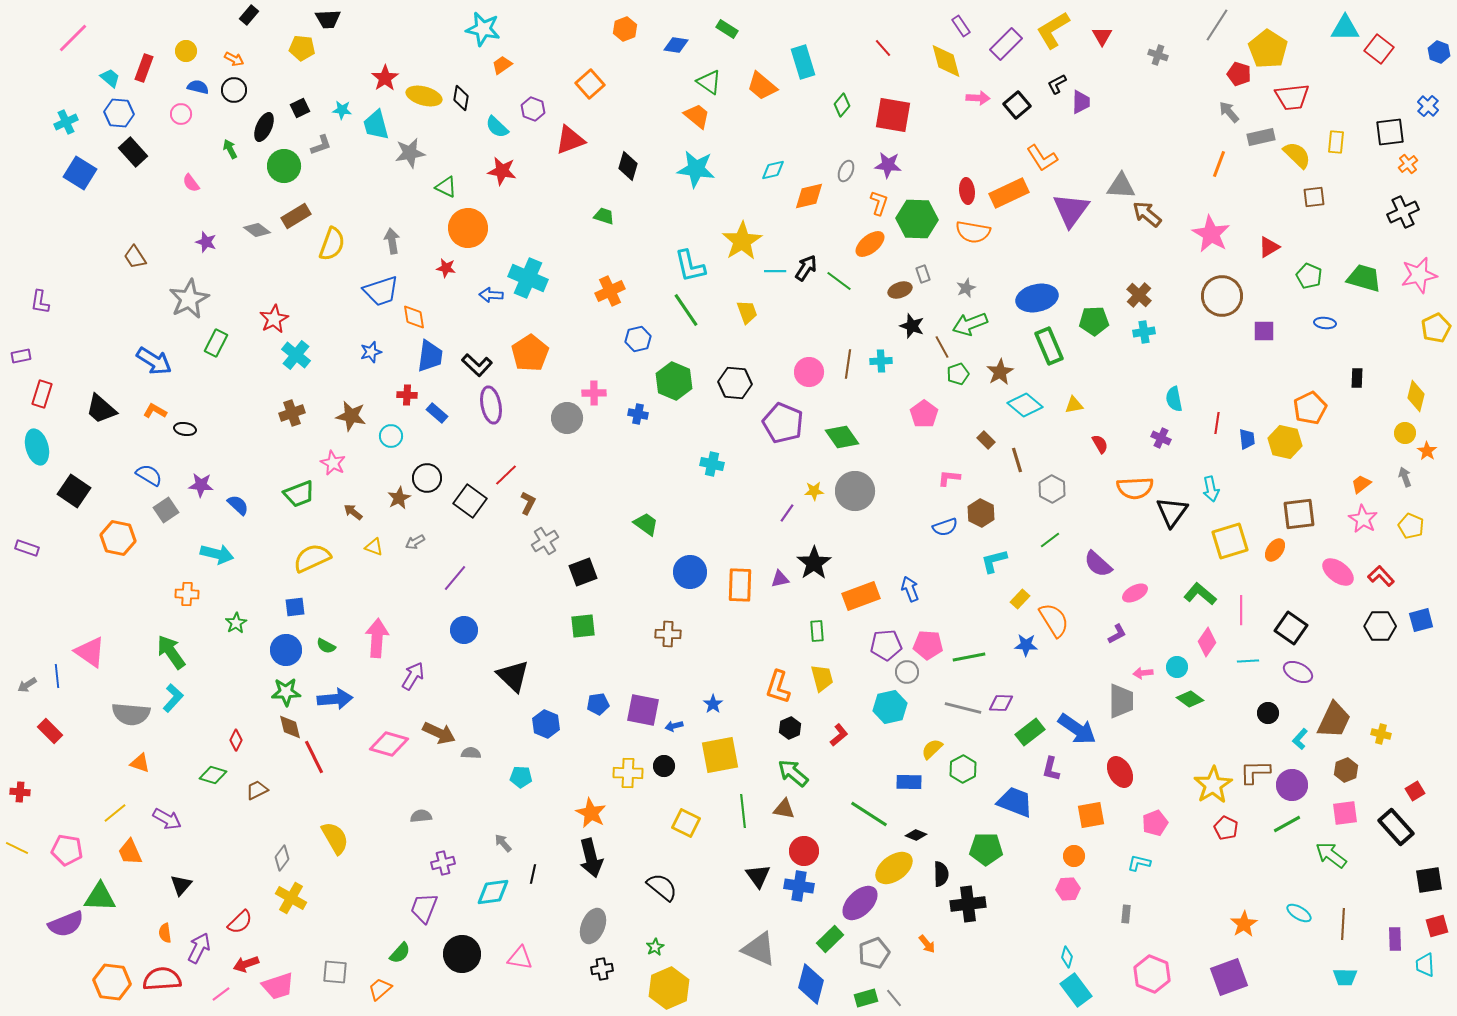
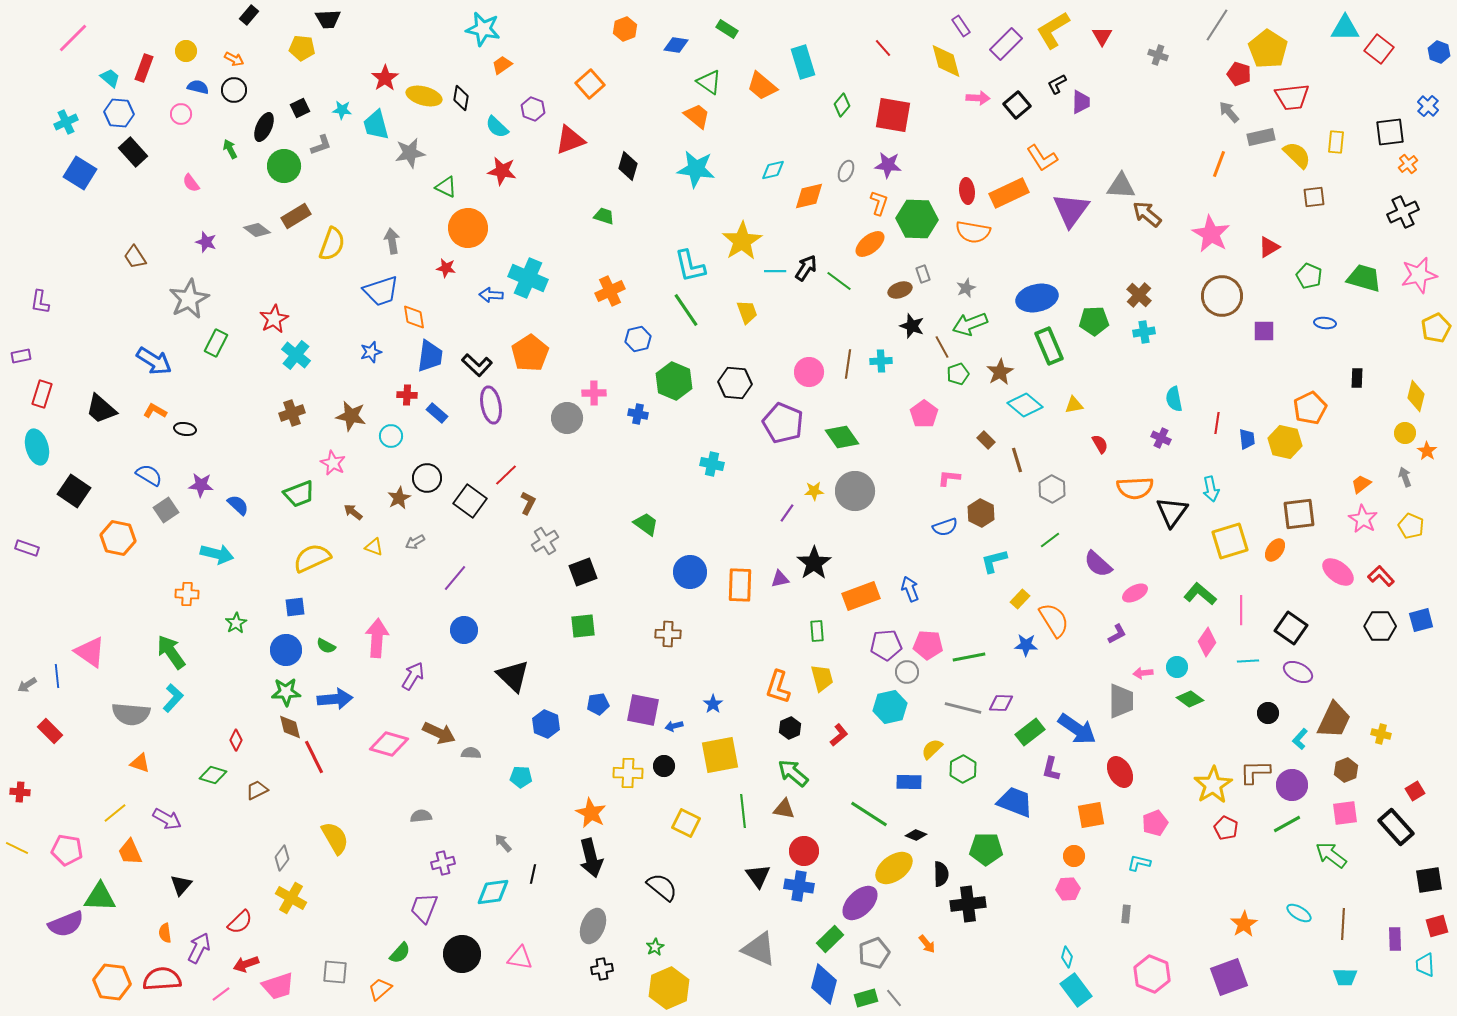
blue diamond at (811, 984): moved 13 px right
